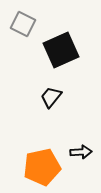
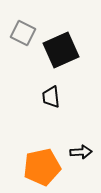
gray square: moved 9 px down
black trapezoid: rotated 45 degrees counterclockwise
